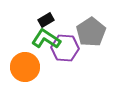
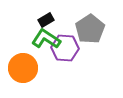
gray pentagon: moved 1 px left, 3 px up
orange circle: moved 2 px left, 1 px down
